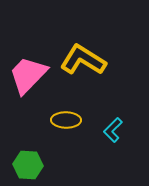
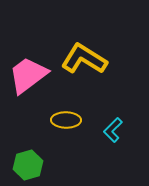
yellow L-shape: moved 1 px right, 1 px up
pink trapezoid: rotated 9 degrees clockwise
green hexagon: rotated 20 degrees counterclockwise
